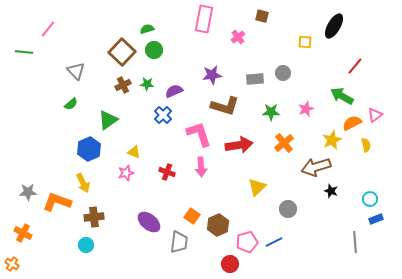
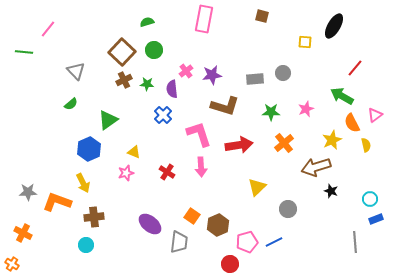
green semicircle at (147, 29): moved 7 px up
pink cross at (238, 37): moved 52 px left, 34 px down
red line at (355, 66): moved 2 px down
brown cross at (123, 85): moved 1 px right, 5 px up
purple semicircle at (174, 91): moved 2 px left, 2 px up; rotated 72 degrees counterclockwise
orange semicircle at (352, 123): rotated 90 degrees counterclockwise
red cross at (167, 172): rotated 14 degrees clockwise
purple ellipse at (149, 222): moved 1 px right, 2 px down
